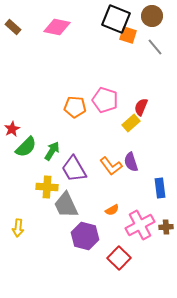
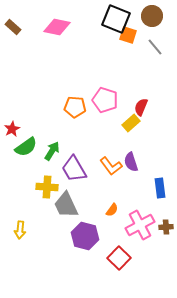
green semicircle: rotated 10 degrees clockwise
orange semicircle: rotated 24 degrees counterclockwise
yellow arrow: moved 2 px right, 2 px down
